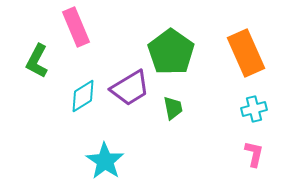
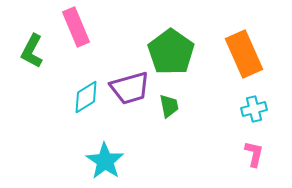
orange rectangle: moved 2 px left, 1 px down
green L-shape: moved 5 px left, 10 px up
purple trapezoid: rotated 15 degrees clockwise
cyan diamond: moved 3 px right, 1 px down
green trapezoid: moved 4 px left, 2 px up
